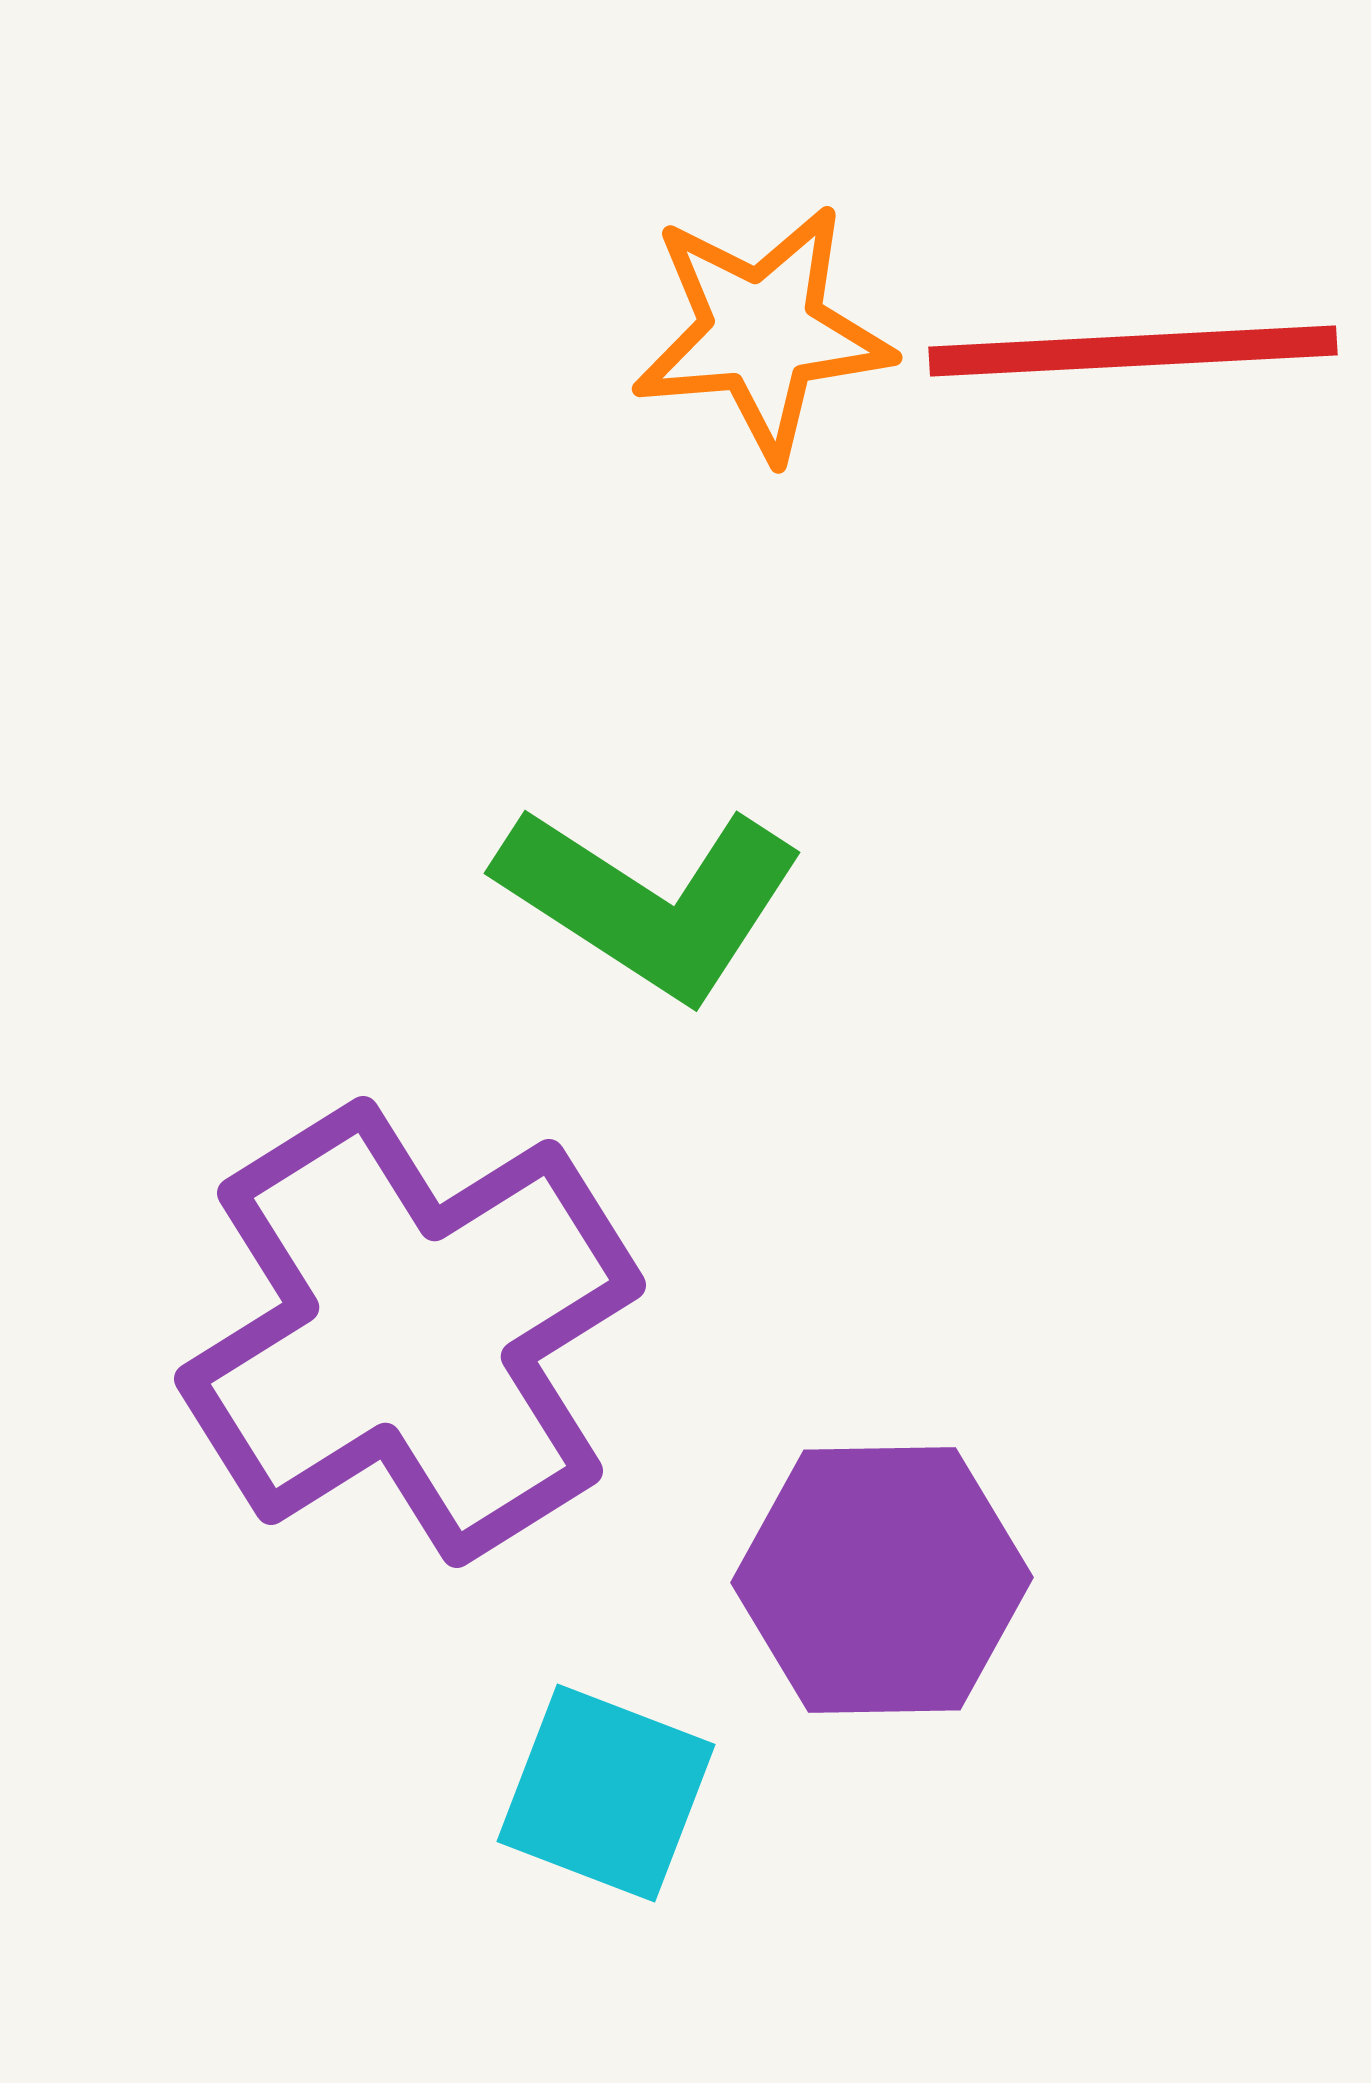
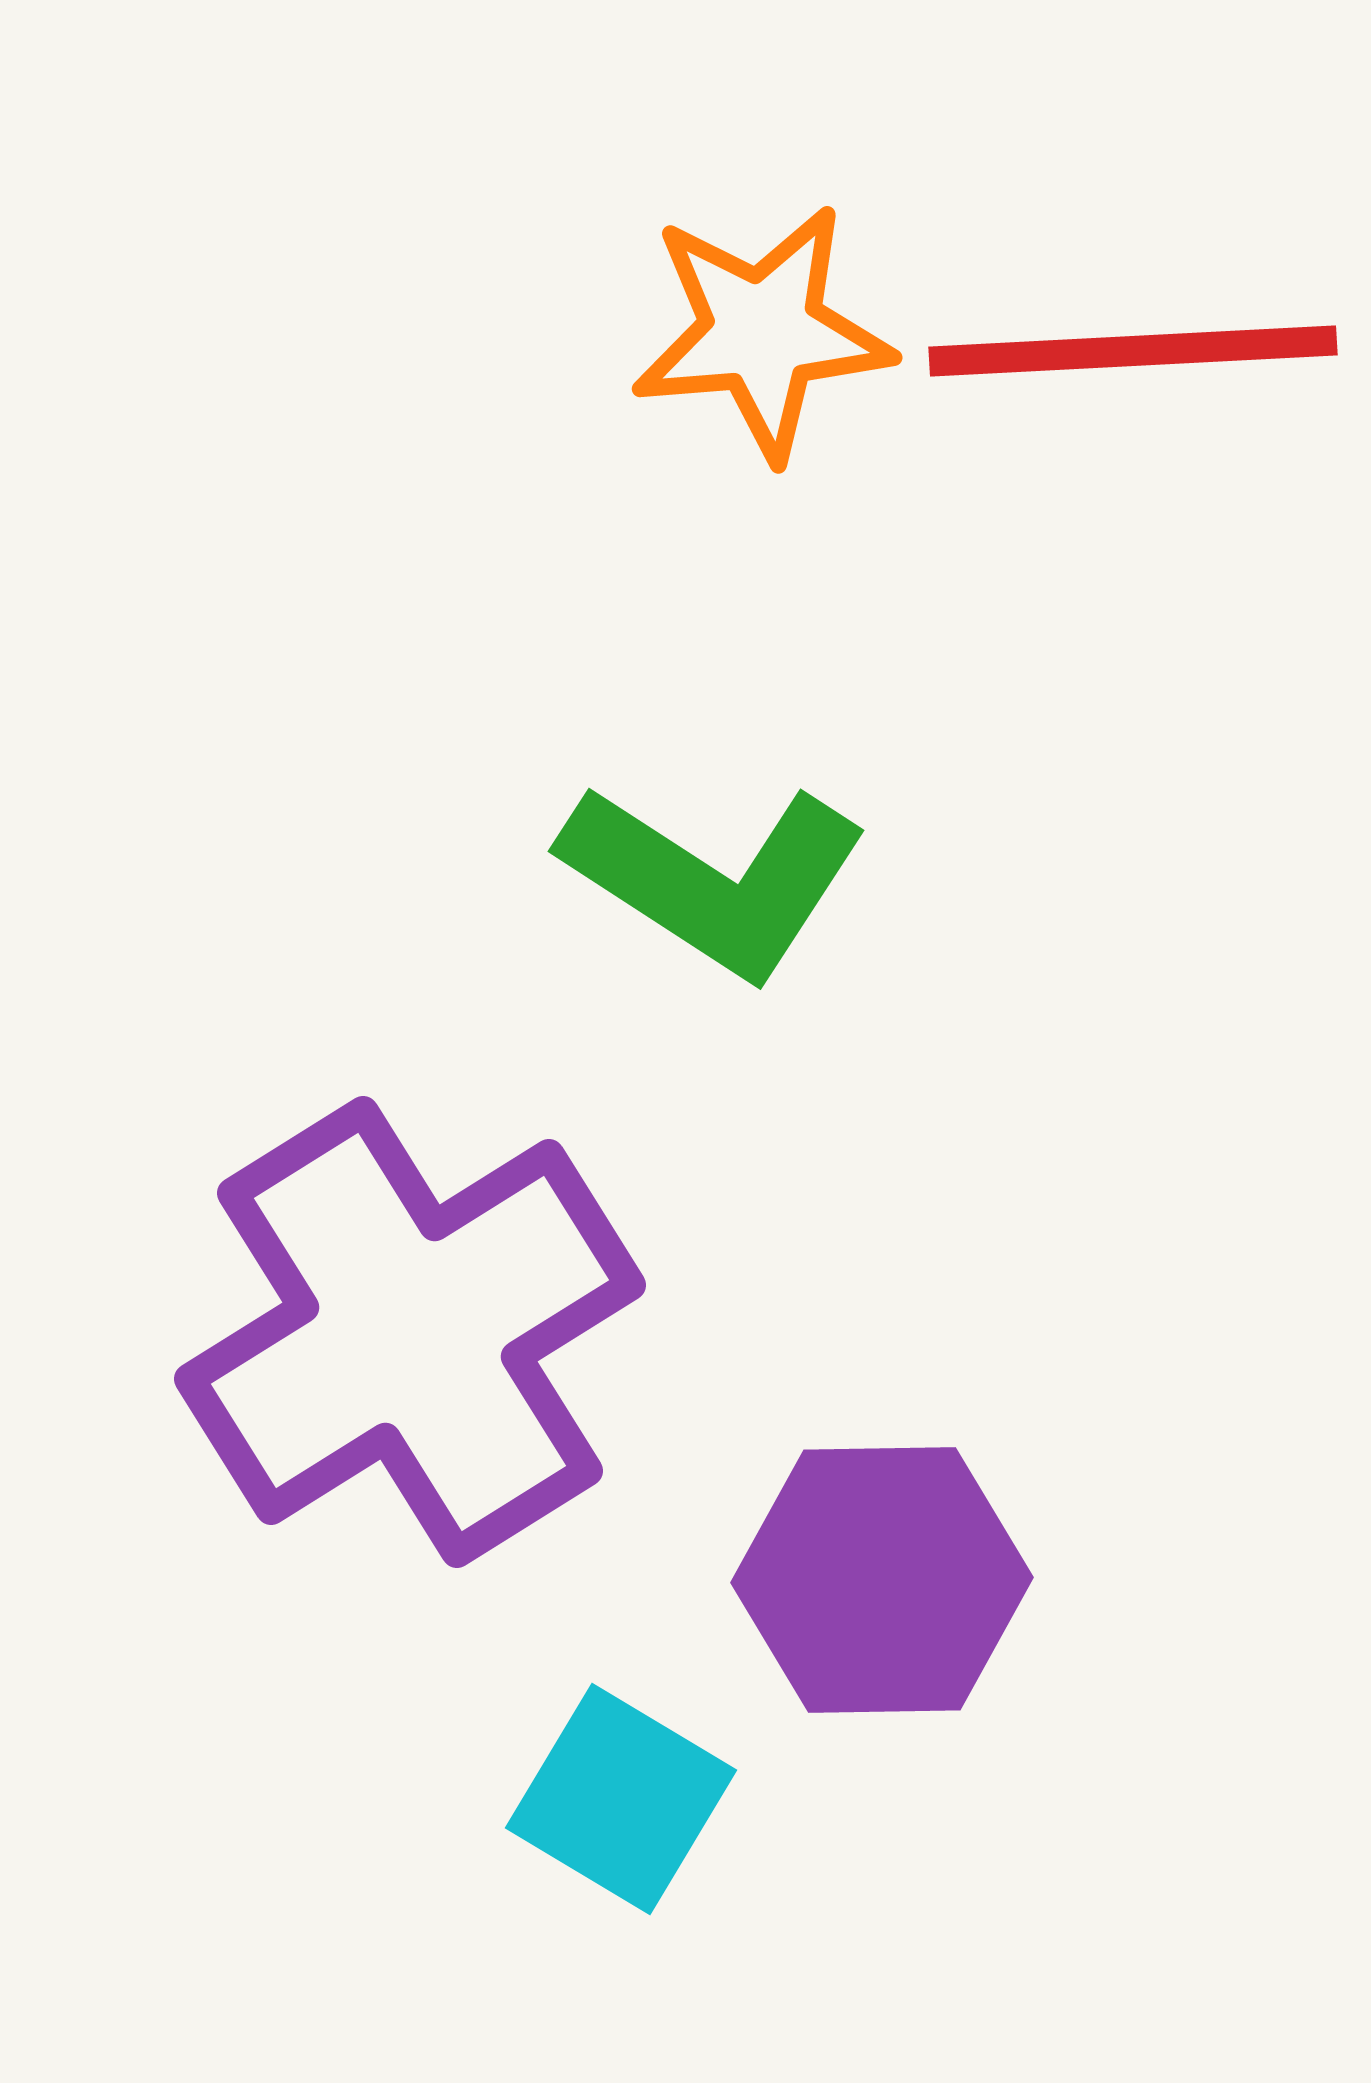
green L-shape: moved 64 px right, 22 px up
cyan square: moved 15 px right, 6 px down; rotated 10 degrees clockwise
